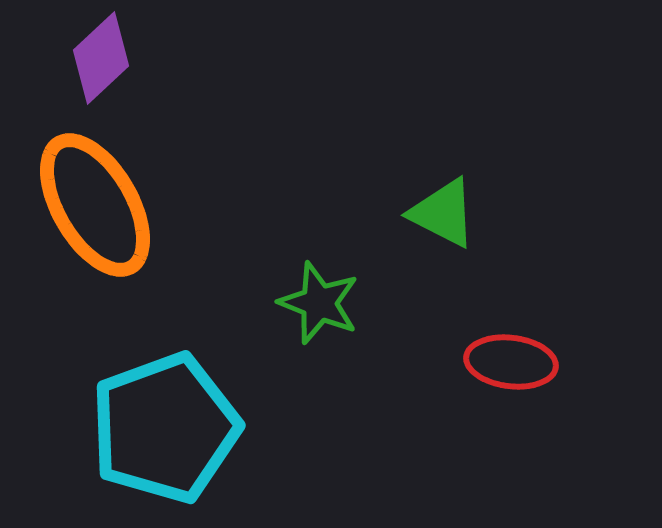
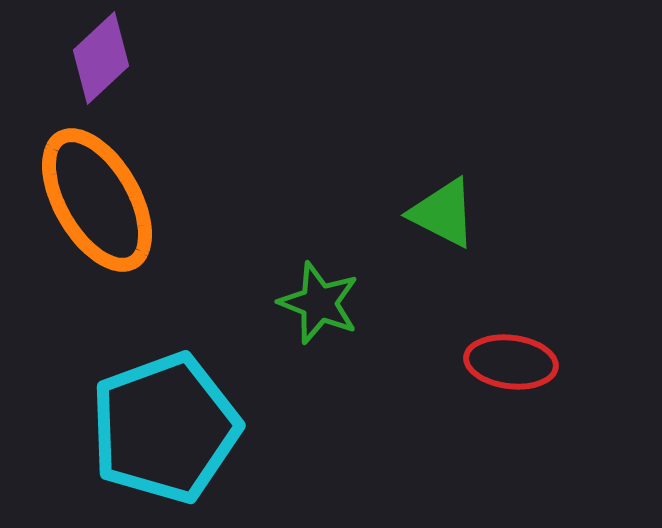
orange ellipse: moved 2 px right, 5 px up
